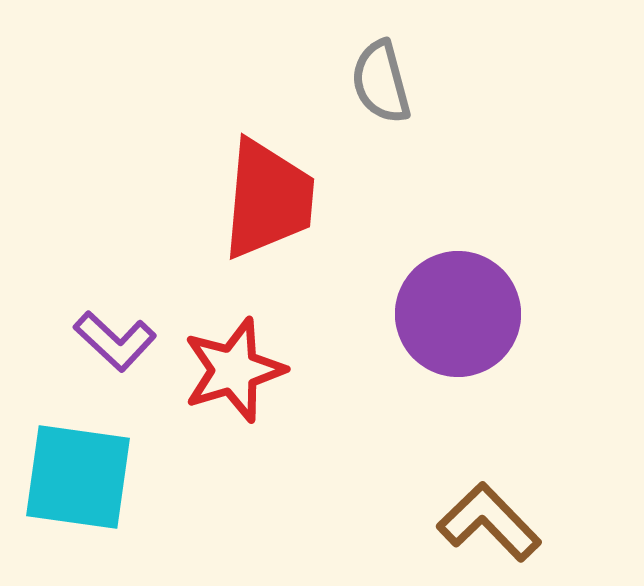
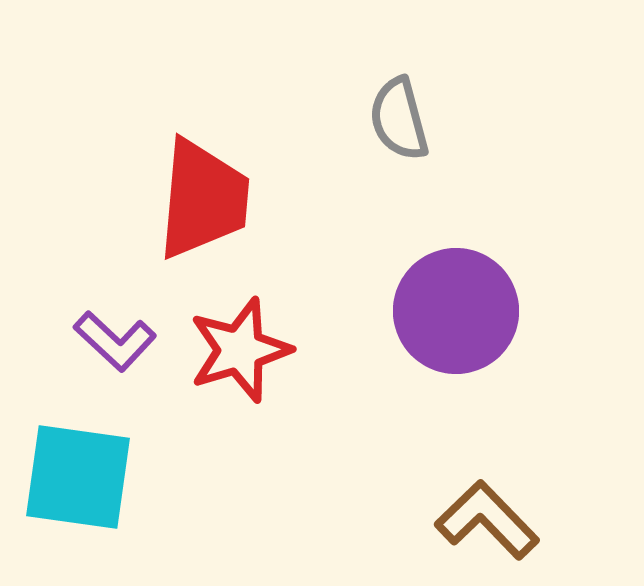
gray semicircle: moved 18 px right, 37 px down
red trapezoid: moved 65 px left
purple circle: moved 2 px left, 3 px up
red star: moved 6 px right, 20 px up
brown L-shape: moved 2 px left, 2 px up
